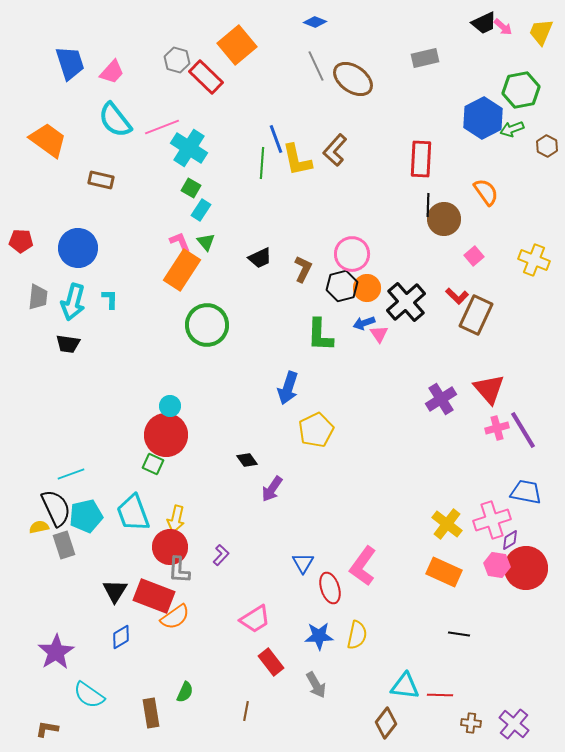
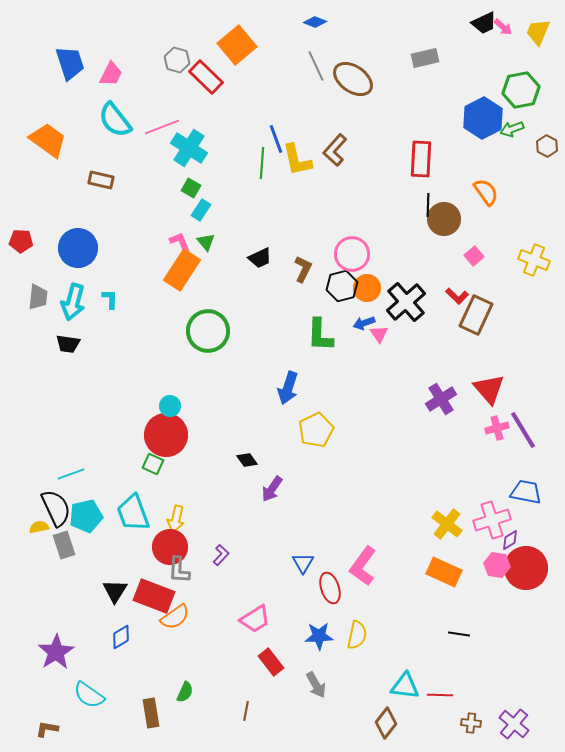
yellow trapezoid at (541, 32): moved 3 px left
pink trapezoid at (112, 72): moved 1 px left, 2 px down; rotated 16 degrees counterclockwise
green circle at (207, 325): moved 1 px right, 6 px down
